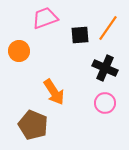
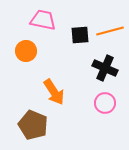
pink trapezoid: moved 2 px left, 2 px down; rotated 32 degrees clockwise
orange line: moved 2 px right, 3 px down; rotated 40 degrees clockwise
orange circle: moved 7 px right
